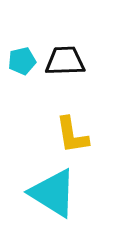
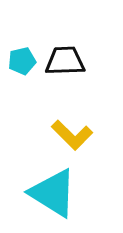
yellow L-shape: rotated 36 degrees counterclockwise
